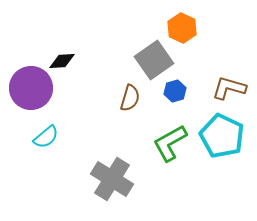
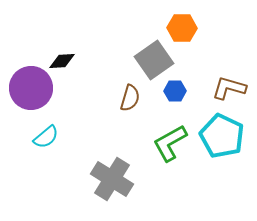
orange hexagon: rotated 24 degrees counterclockwise
blue hexagon: rotated 15 degrees clockwise
